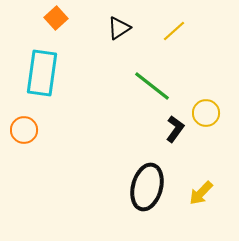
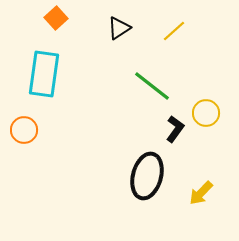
cyan rectangle: moved 2 px right, 1 px down
black ellipse: moved 11 px up
